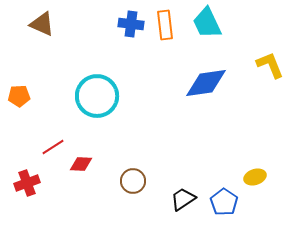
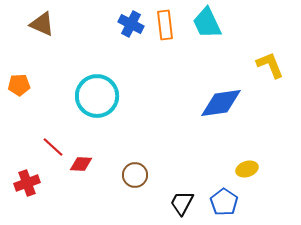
blue cross: rotated 20 degrees clockwise
blue diamond: moved 15 px right, 20 px down
orange pentagon: moved 11 px up
red line: rotated 75 degrees clockwise
yellow ellipse: moved 8 px left, 8 px up
brown circle: moved 2 px right, 6 px up
black trapezoid: moved 1 px left, 4 px down; rotated 28 degrees counterclockwise
